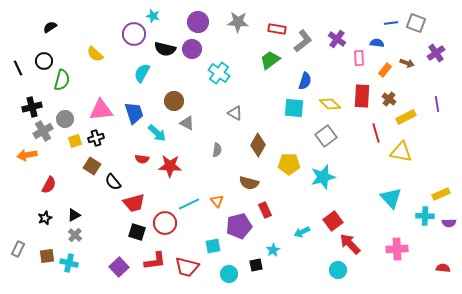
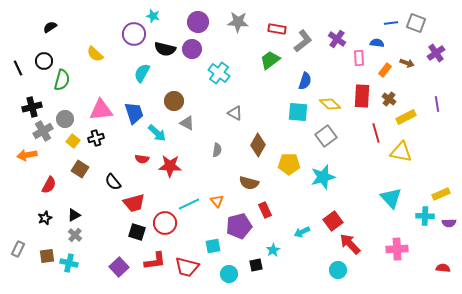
cyan square at (294, 108): moved 4 px right, 4 px down
yellow square at (75, 141): moved 2 px left; rotated 32 degrees counterclockwise
brown square at (92, 166): moved 12 px left, 3 px down
